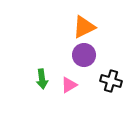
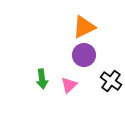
black cross: rotated 20 degrees clockwise
pink triangle: rotated 12 degrees counterclockwise
